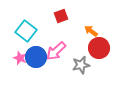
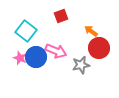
pink arrow: rotated 115 degrees counterclockwise
